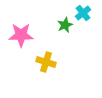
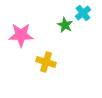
green star: rotated 21 degrees counterclockwise
